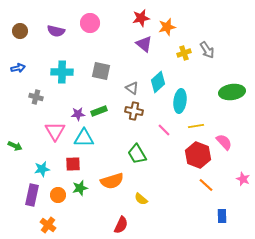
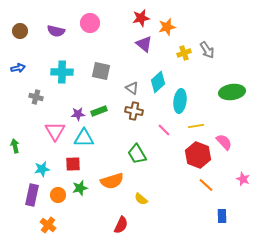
green arrow: rotated 128 degrees counterclockwise
